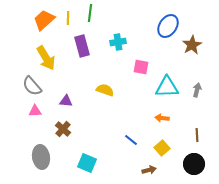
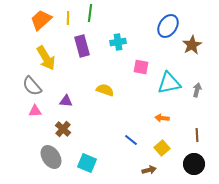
orange trapezoid: moved 3 px left
cyan triangle: moved 2 px right, 4 px up; rotated 10 degrees counterclockwise
gray ellipse: moved 10 px right; rotated 25 degrees counterclockwise
